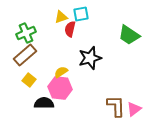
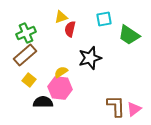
cyan square: moved 23 px right, 5 px down
black semicircle: moved 1 px left, 1 px up
